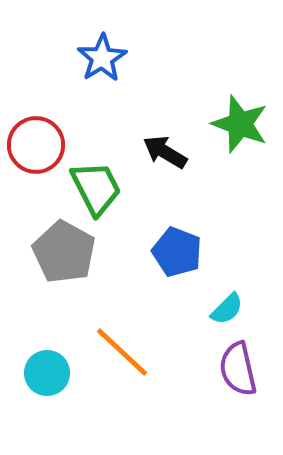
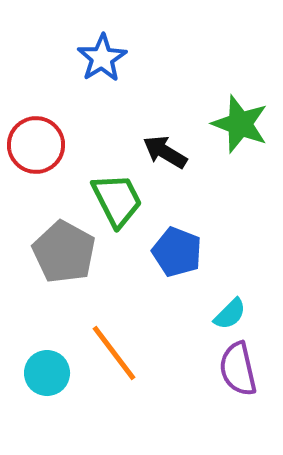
green trapezoid: moved 21 px right, 12 px down
cyan semicircle: moved 3 px right, 5 px down
orange line: moved 8 px left, 1 px down; rotated 10 degrees clockwise
